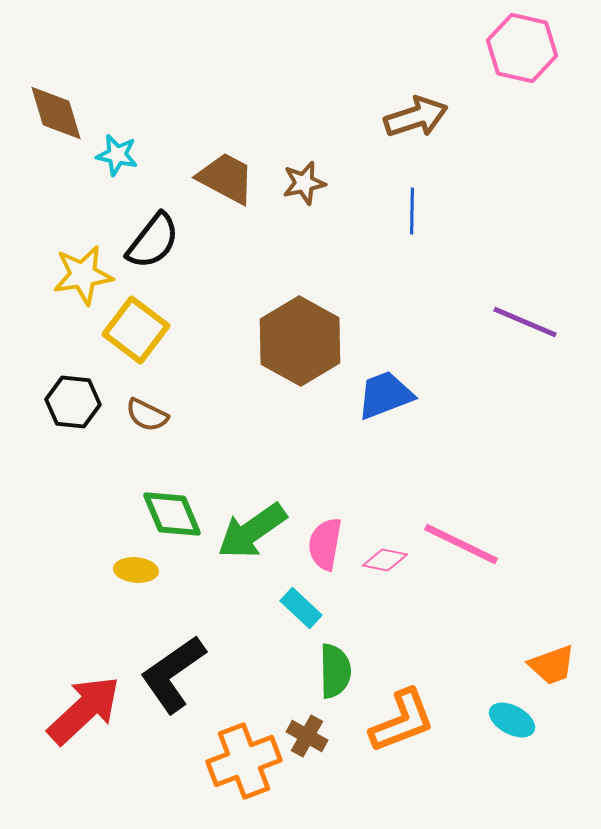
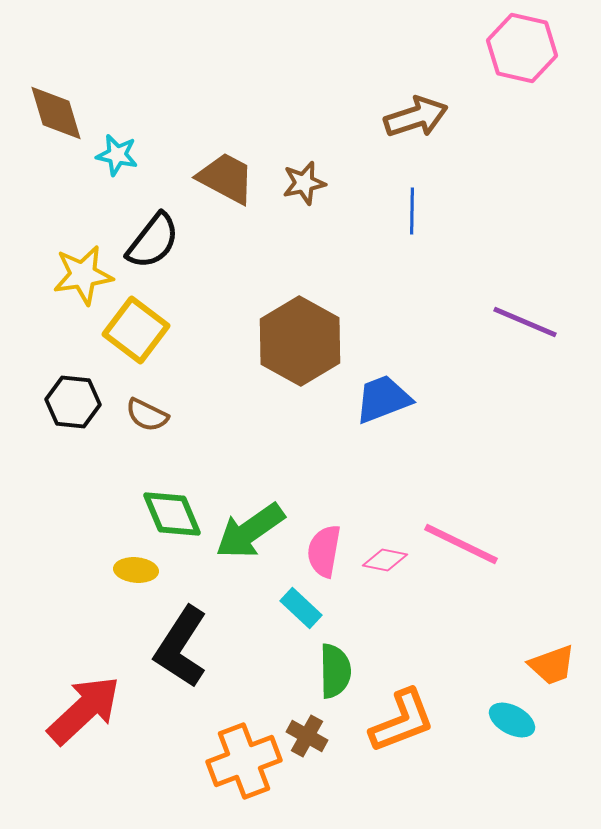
blue trapezoid: moved 2 px left, 4 px down
green arrow: moved 2 px left
pink semicircle: moved 1 px left, 7 px down
black L-shape: moved 8 px right, 27 px up; rotated 22 degrees counterclockwise
